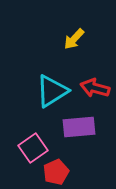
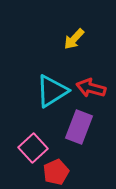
red arrow: moved 4 px left
purple rectangle: rotated 64 degrees counterclockwise
pink square: rotated 8 degrees counterclockwise
